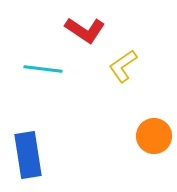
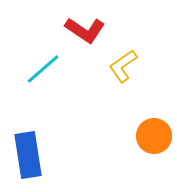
cyan line: rotated 48 degrees counterclockwise
